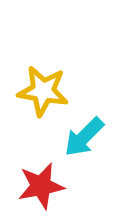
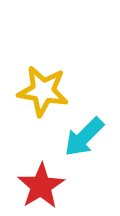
red star: rotated 21 degrees counterclockwise
